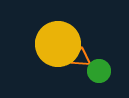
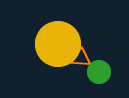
green circle: moved 1 px down
